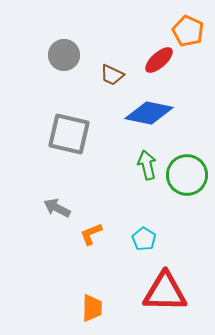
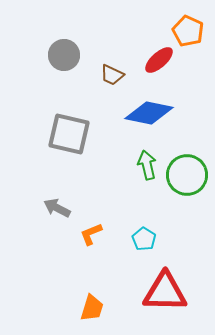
orange trapezoid: rotated 16 degrees clockwise
